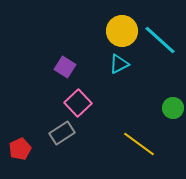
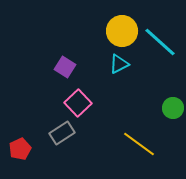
cyan line: moved 2 px down
